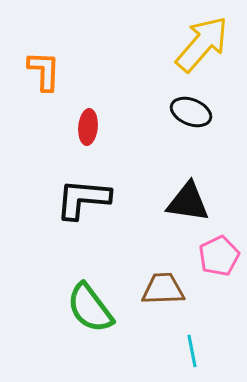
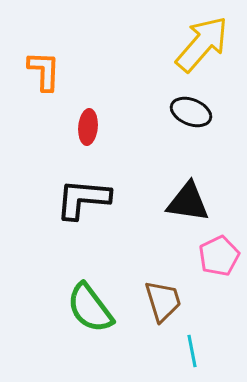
brown trapezoid: moved 12 px down; rotated 75 degrees clockwise
